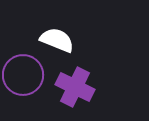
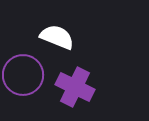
white semicircle: moved 3 px up
